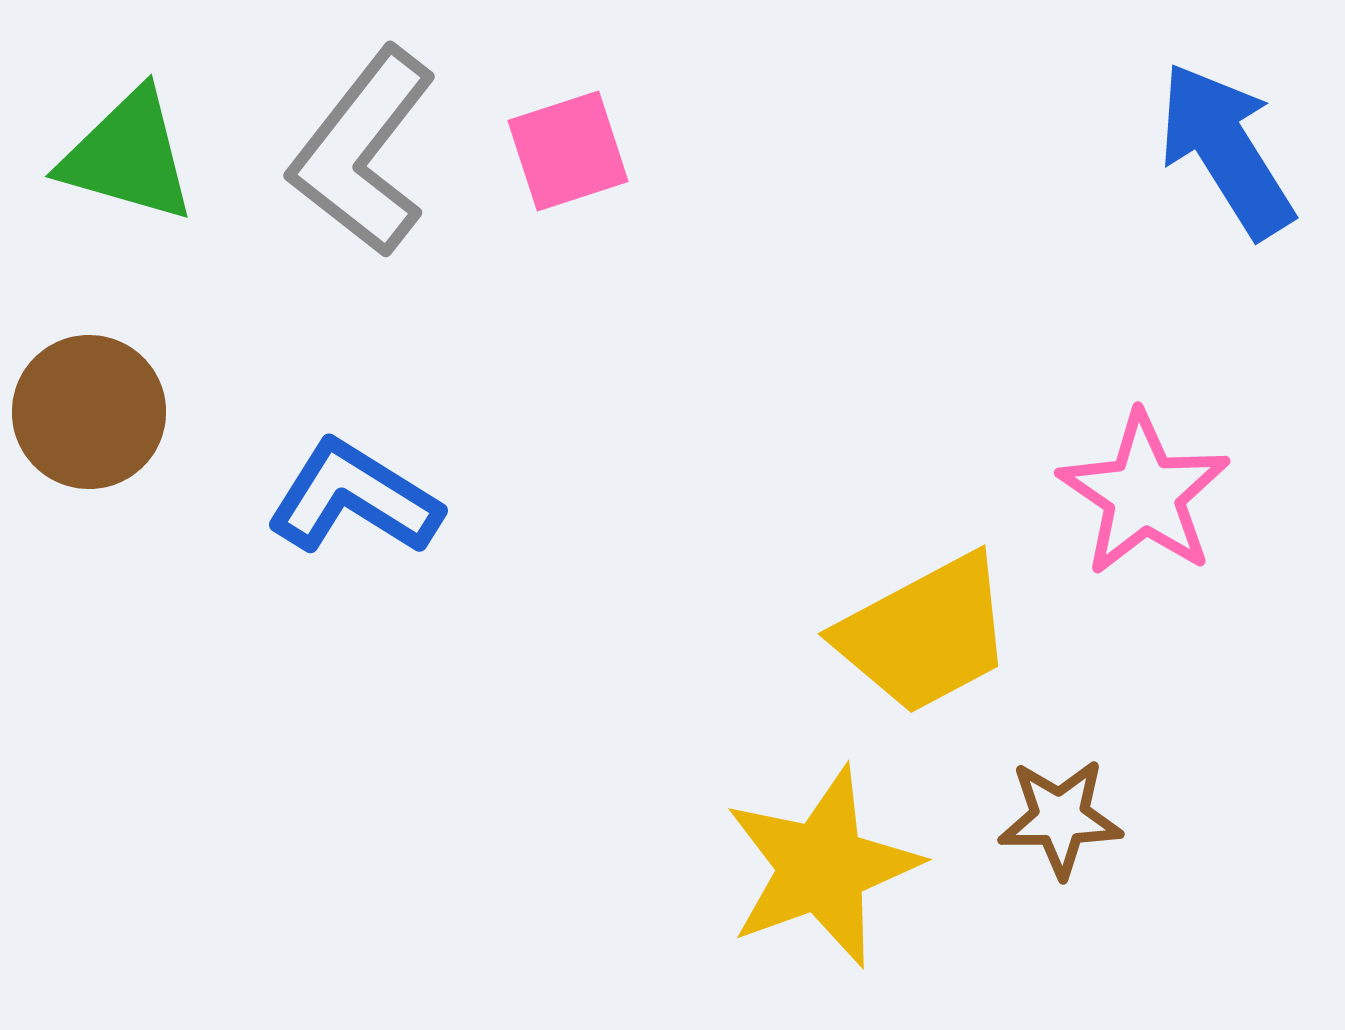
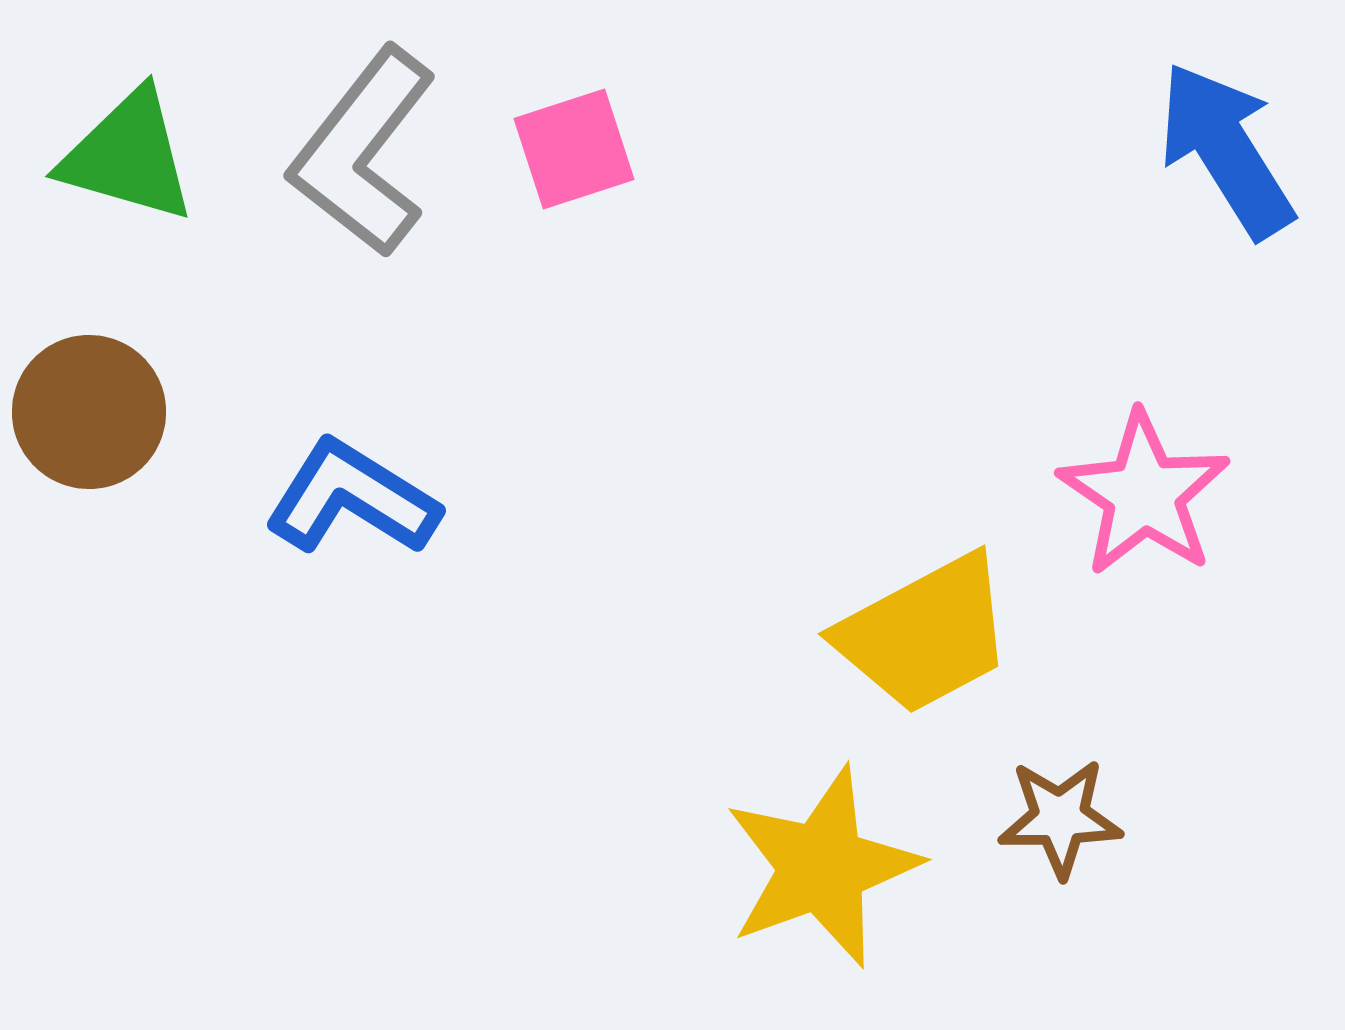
pink square: moved 6 px right, 2 px up
blue L-shape: moved 2 px left
